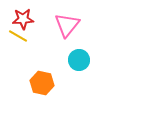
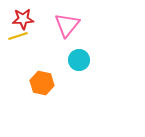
yellow line: rotated 48 degrees counterclockwise
